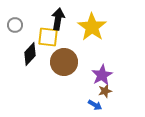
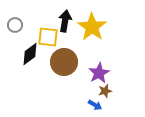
black arrow: moved 7 px right, 2 px down
black diamond: rotated 10 degrees clockwise
purple star: moved 3 px left, 2 px up
